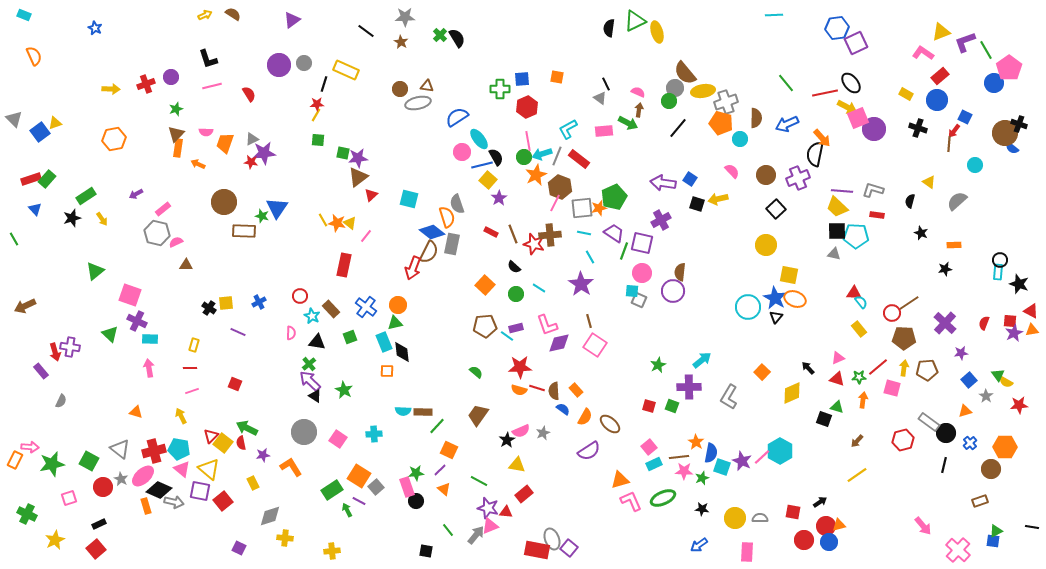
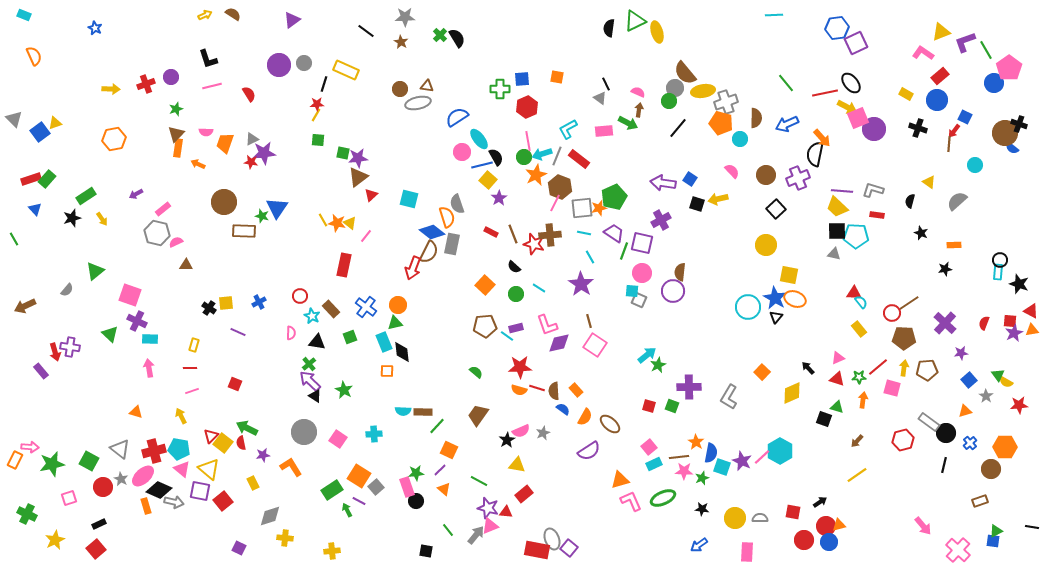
cyan arrow at (702, 360): moved 55 px left, 5 px up
gray semicircle at (61, 401): moved 6 px right, 111 px up; rotated 16 degrees clockwise
